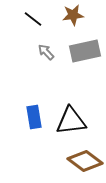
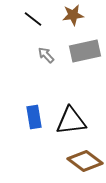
gray arrow: moved 3 px down
